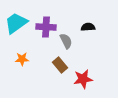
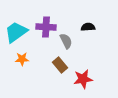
cyan trapezoid: moved 9 px down
